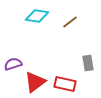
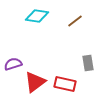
brown line: moved 5 px right, 1 px up
